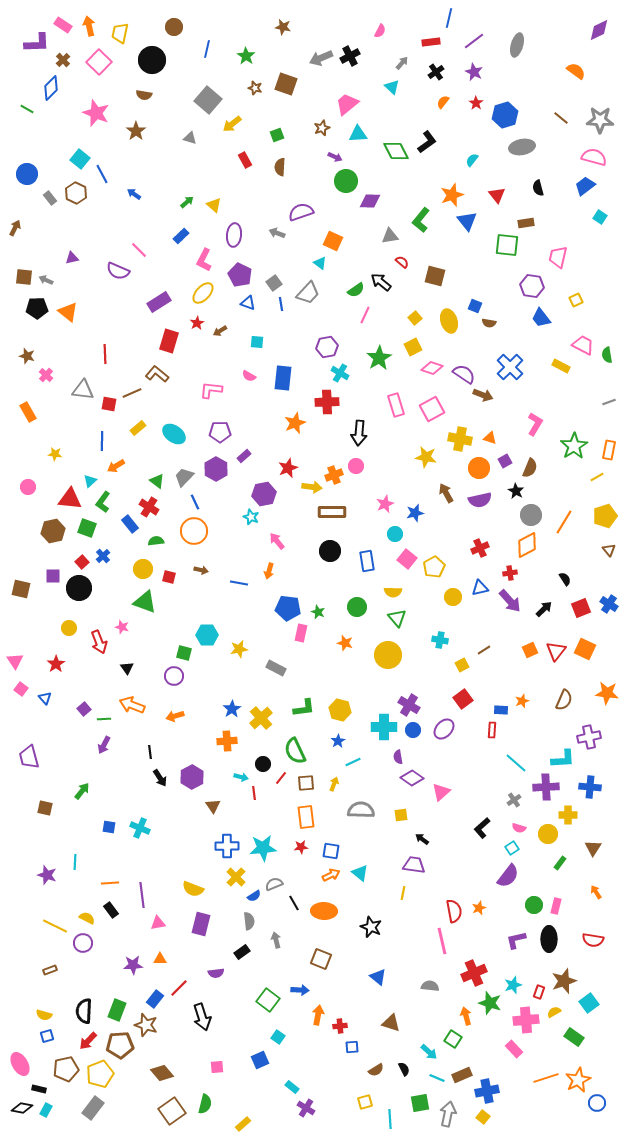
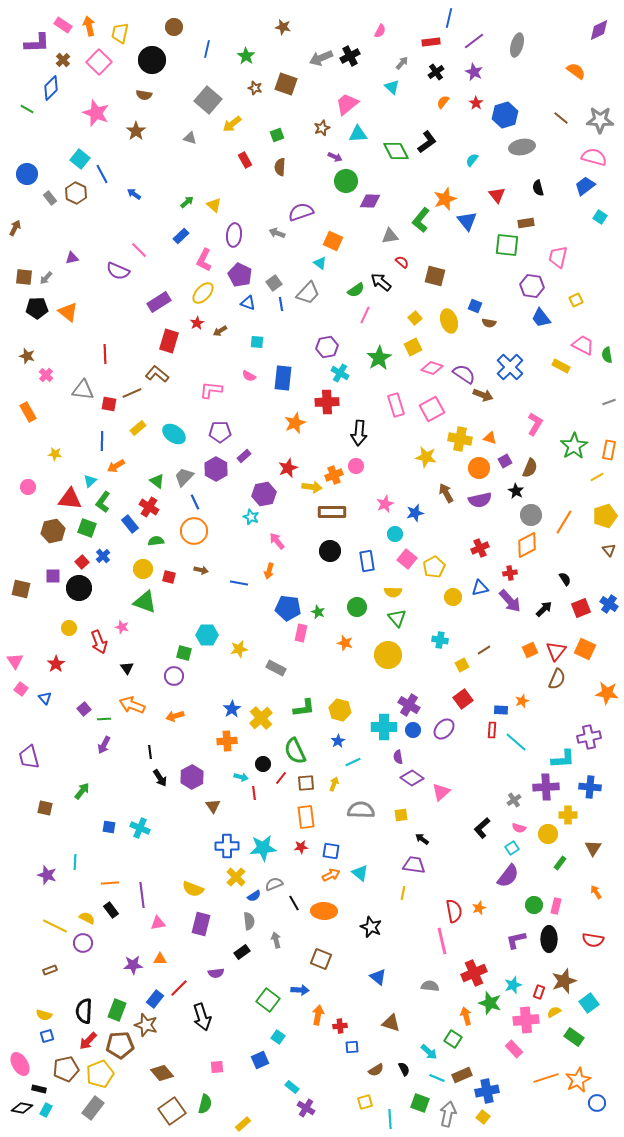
orange star at (452, 195): moved 7 px left, 4 px down
gray arrow at (46, 280): moved 2 px up; rotated 72 degrees counterclockwise
brown semicircle at (564, 700): moved 7 px left, 21 px up
cyan line at (516, 763): moved 21 px up
green square at (420, 1103): rotated 30 degrees clockwise
